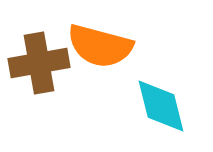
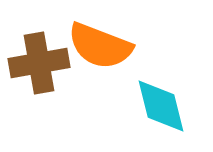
orange semicircle: rotated 6 degrees clockwise
